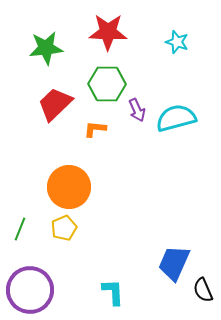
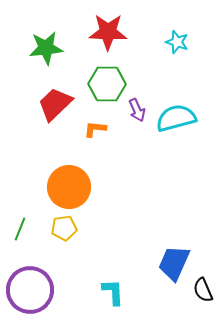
yellow pentagon: rotated 15 degrees clockwise
